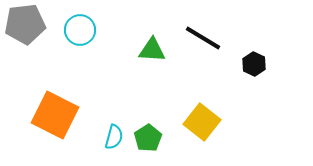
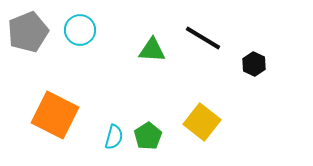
gray pentagon: moved 3 px right, 8 px down; rotated 15 degrees counterclockwise
green pentagon: moved 2 px up
